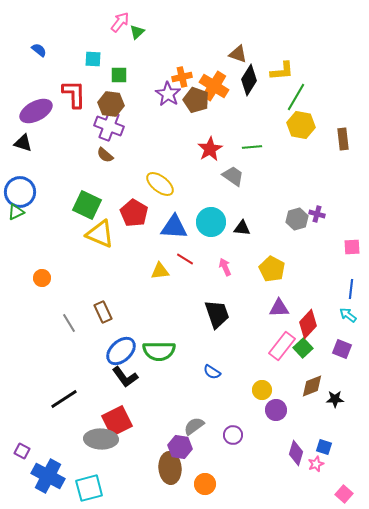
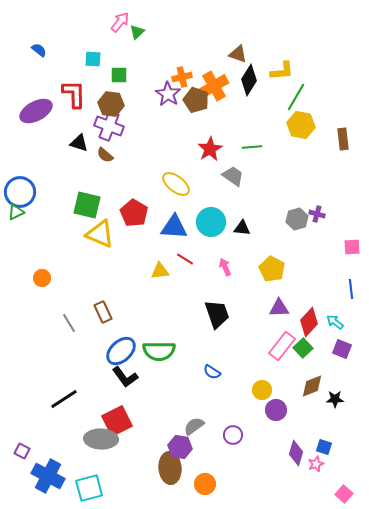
orange cross at (214, 86): rotated 28 degrees clockwise
black triangle at (23, 143): moved 56 px right
yellow ellipse at (160, 184): moved 16 px right
green square at (87, 205): rotated 12 degrees counterclockwise
blue line at (351, 289): rotated 12 degrees counterclockwise
cyan arrow at (348, 315): moved 13 px left, 7 px down
red diamond at (308, 324): moved 1 px right, 2 px up
